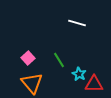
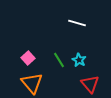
cyan star: moved 14 px up
red triangle: moved 4 px left; rotated 48 degrees clockwise
